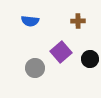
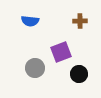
brown cross: moved 2 px right
purple square: rotated 20 degrees clockwise
black circle: moved 11 px left, 15 px down
